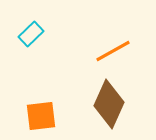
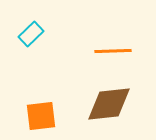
orange line: rotated 27 degrees clockwise
brown diamond: rotated 60 degrees clockwise
